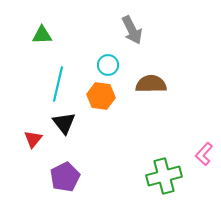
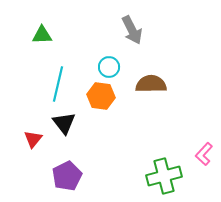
cyan circle: moved 1 px right, 2 px down
purple pentagon: moved 2 px right, 1 px up
